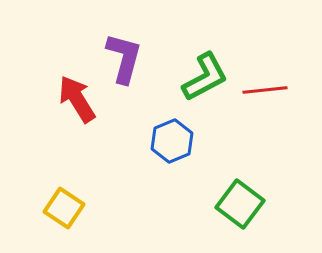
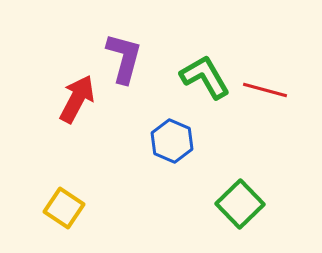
green L-shape: rotated 92 degrees counterclockwise
red line: rotated 21 degrees clockwise
red arrow: rotated 60 degrees clockwise
blue hexagon: rotated 15 degrees counterclockwise
green square: rotated 9 degrees clockwise
